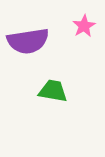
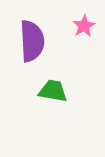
purple semicircle: moved 4 px right; rotated 84 degrees counterclockwise
